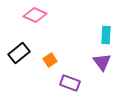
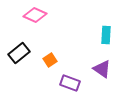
purple triangle: moved 7 px down; rotated 18 degrees counterclockwise
